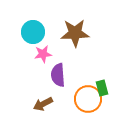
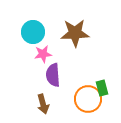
purple semicircle: moved 5 px left
brown arrow: rotated 78 degrees counterclockwise
